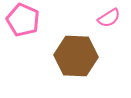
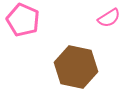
brown hexagon: moved 11 px down; rotated 9 degrees clockwise
